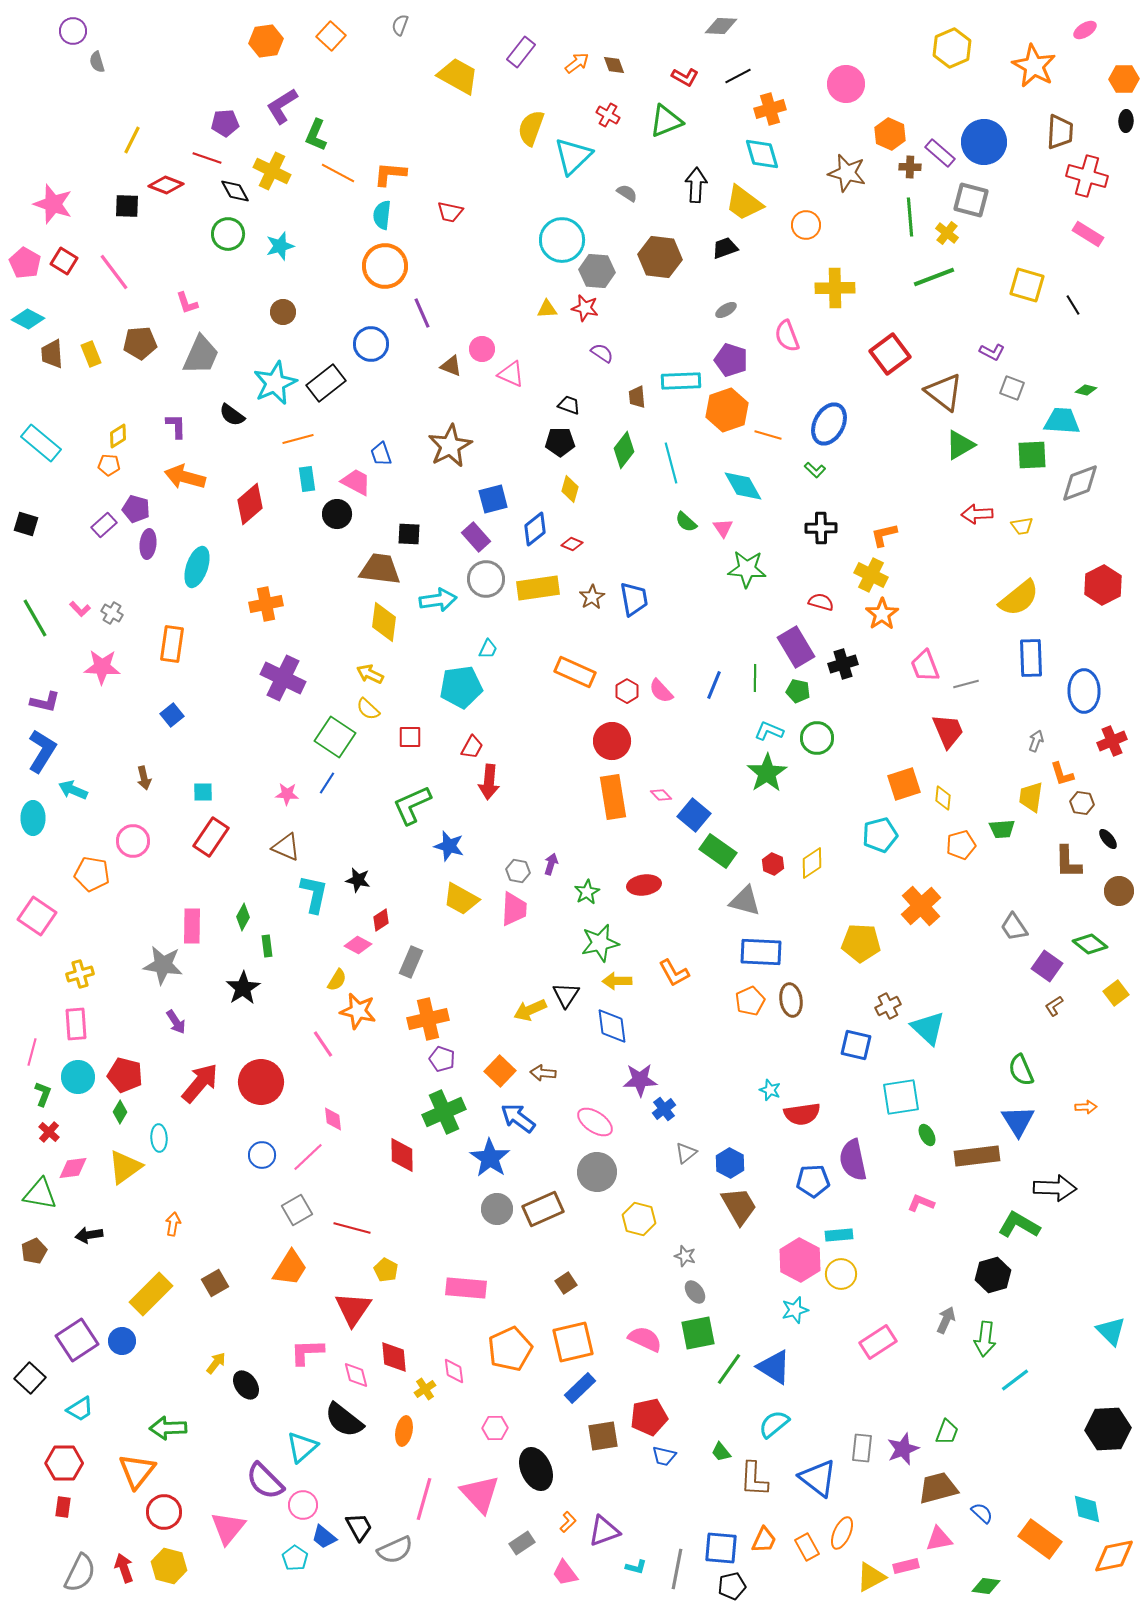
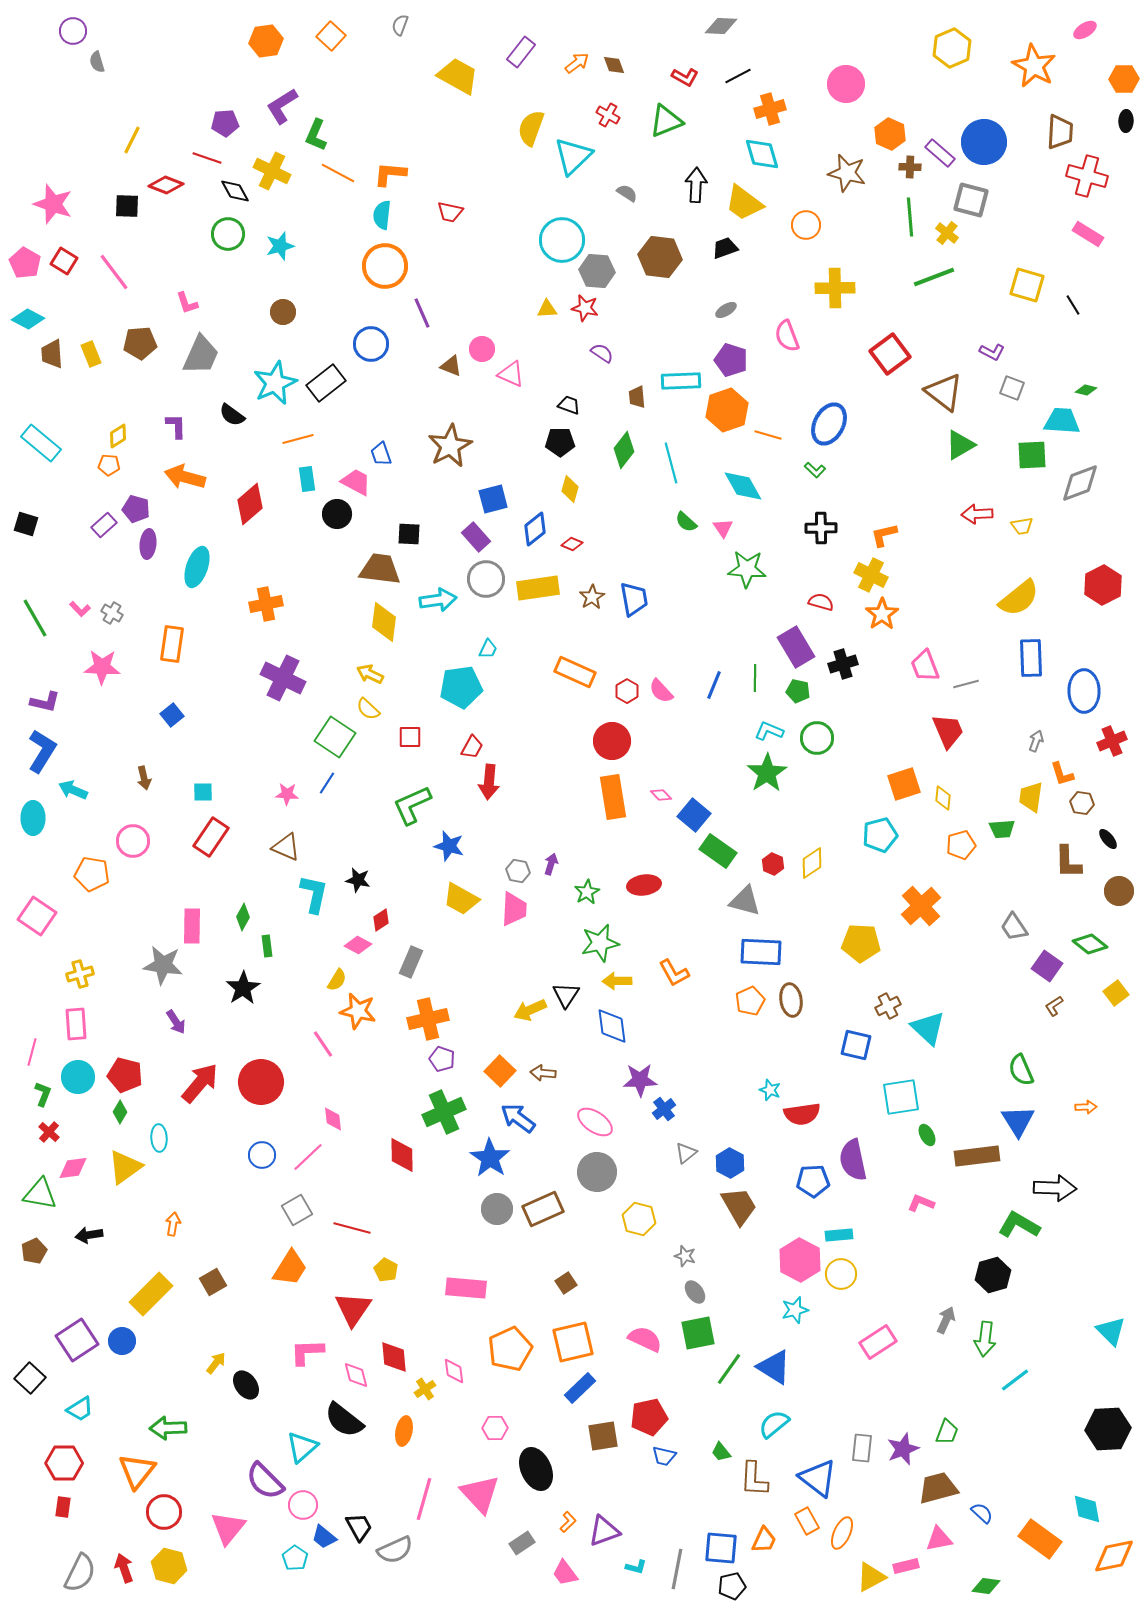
brown square at (215, 1283): moved 2 px left, 1 px up
orange rectangle at (807, 1547): moved 26 px up
